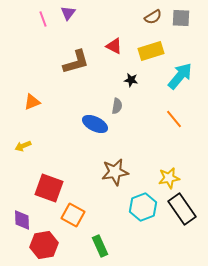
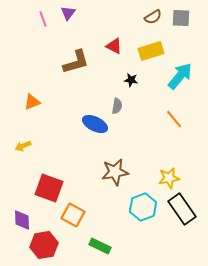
green rectangle: rotated 40 degrees counterclockwise
